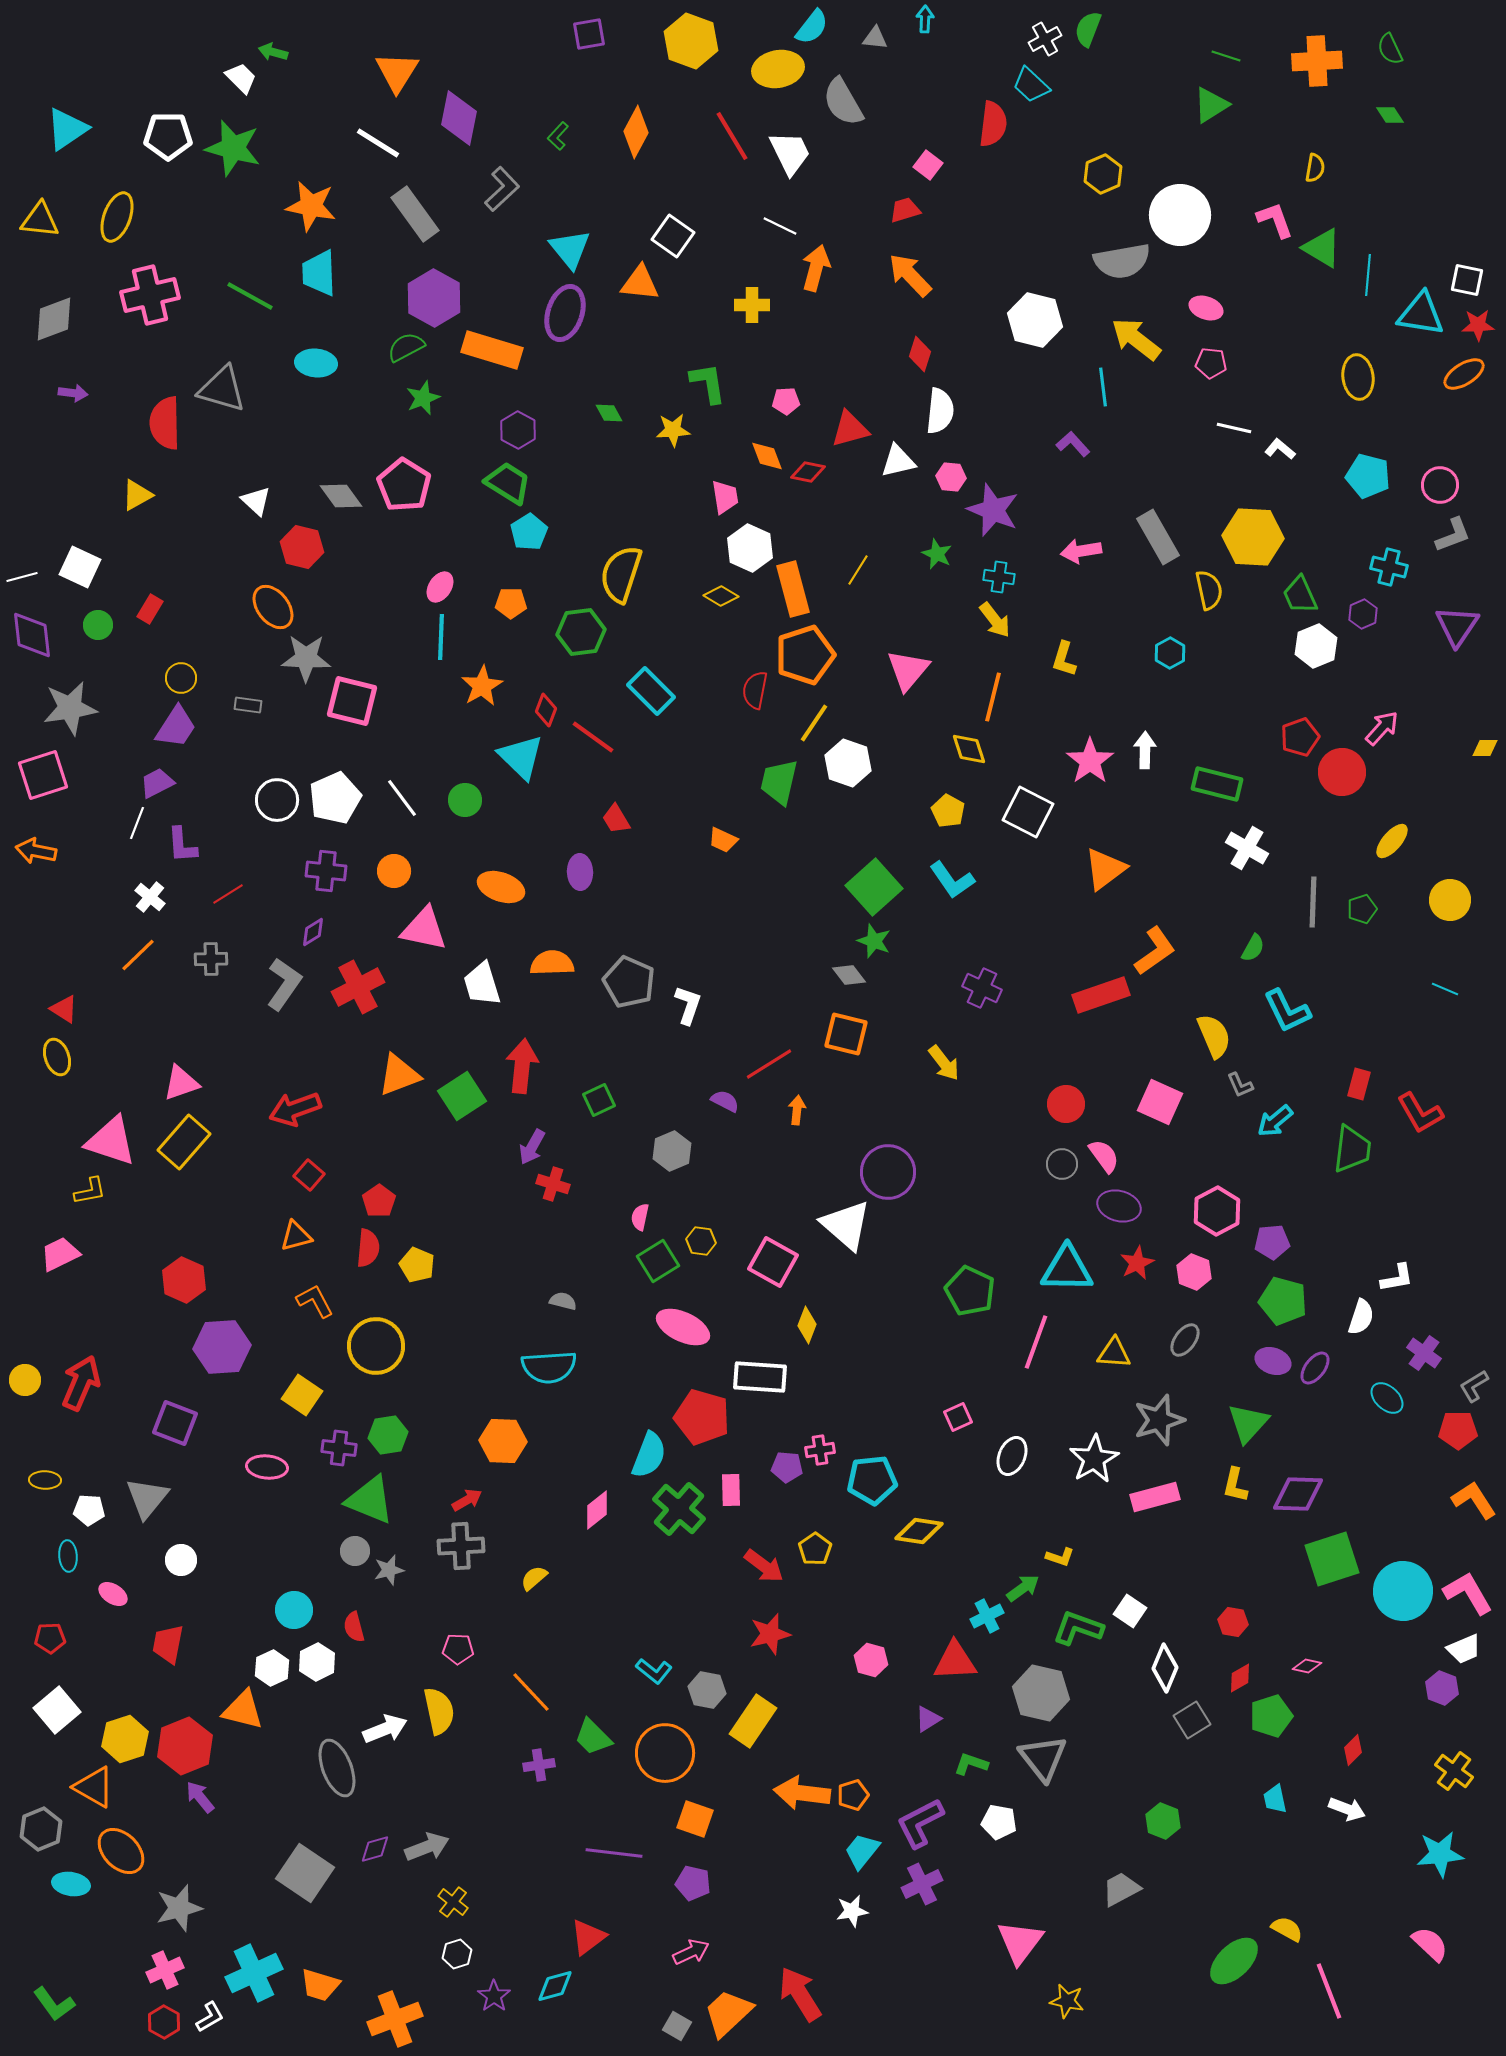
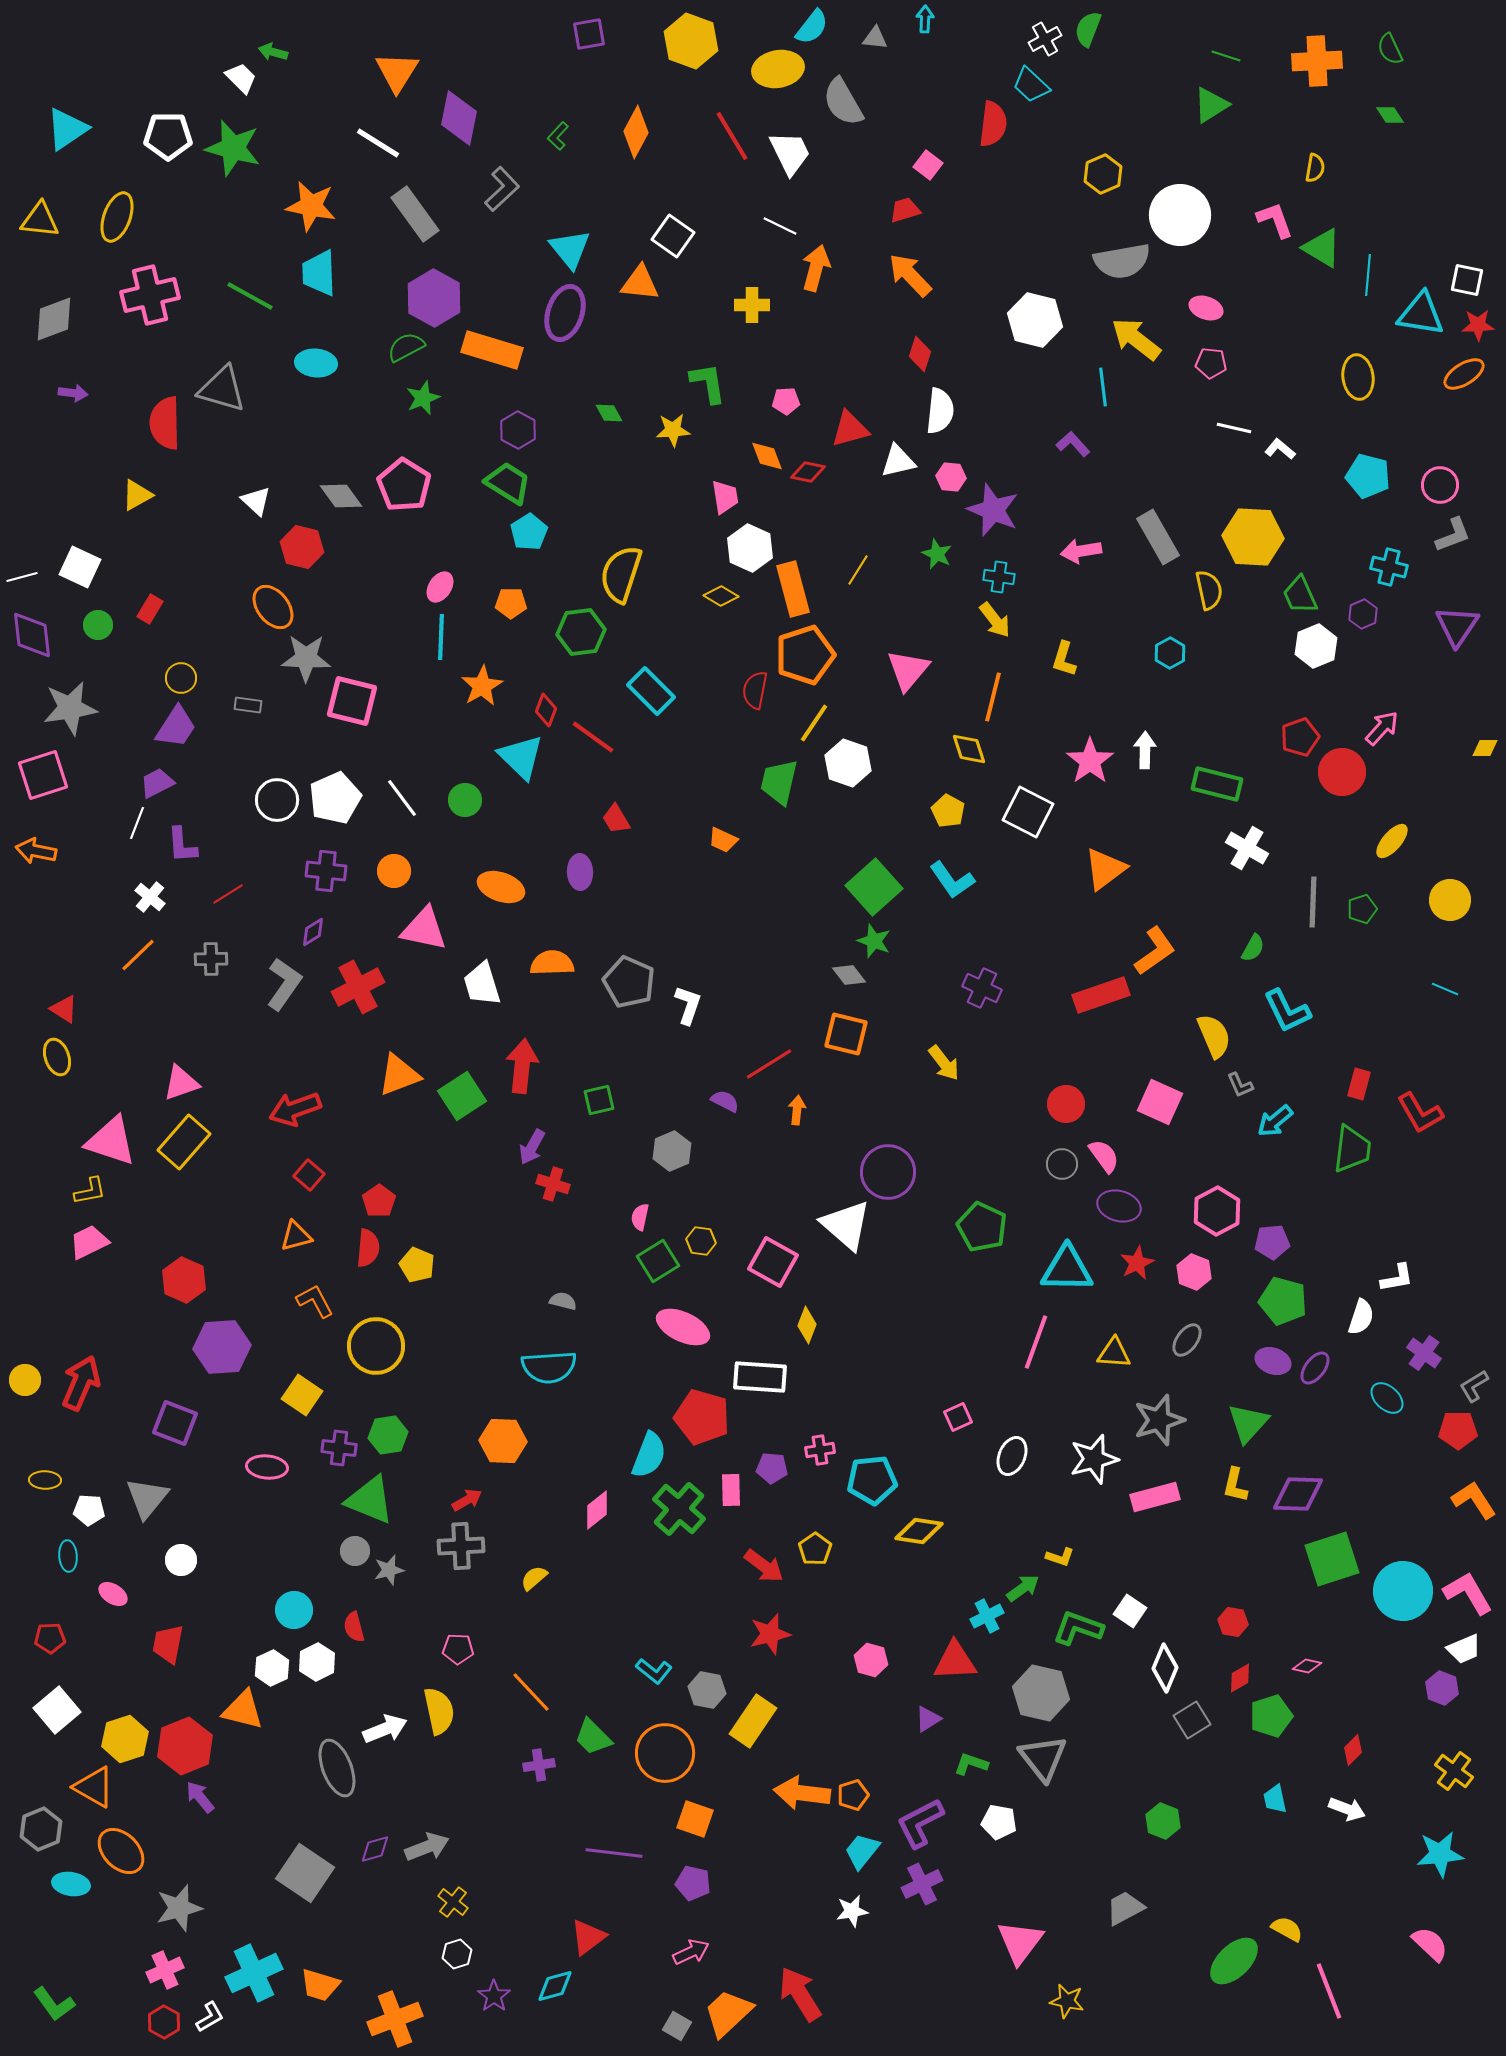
green square at (599, 1100): rotated 12 degrees clockwise
pink trapezoid at (60, 1254): moved 29 px right, 12 px up
green pentagon at (970, 1291): moved 12 px right, 64 px up
gray ellipse at (1185, 1340): moved 2 px right
white star at (1094, 1459): rotated 15 degrees clockwise
purple pentagon at (787, 1467): moved 15 px left, 1 px down
gray trapezoid at (1121, 1889): moved 4 px right, 19 px down
